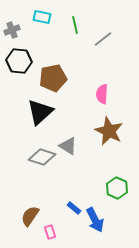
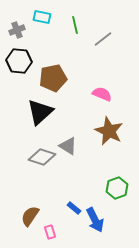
gray cross: moved 5 px right
pink semicircle: rotated 108 degrees clockwise
green hexagon: rotated 15 degrees clockwise
